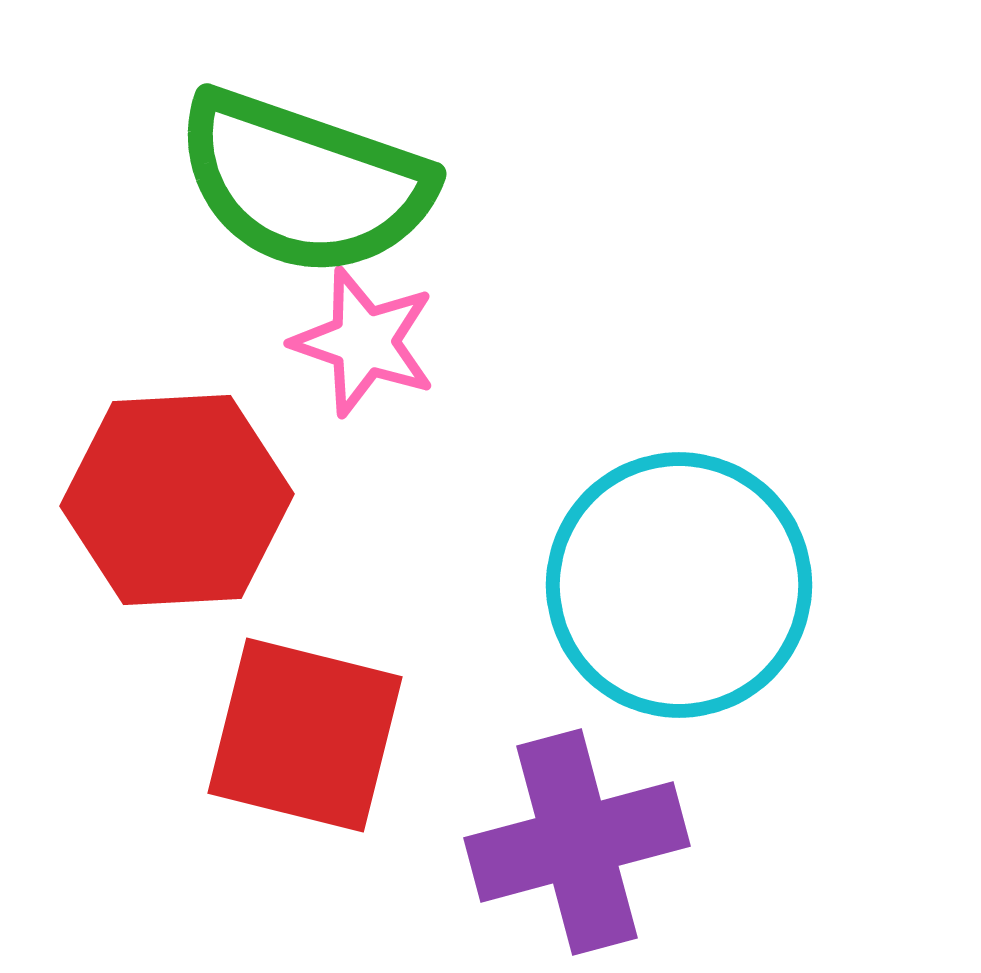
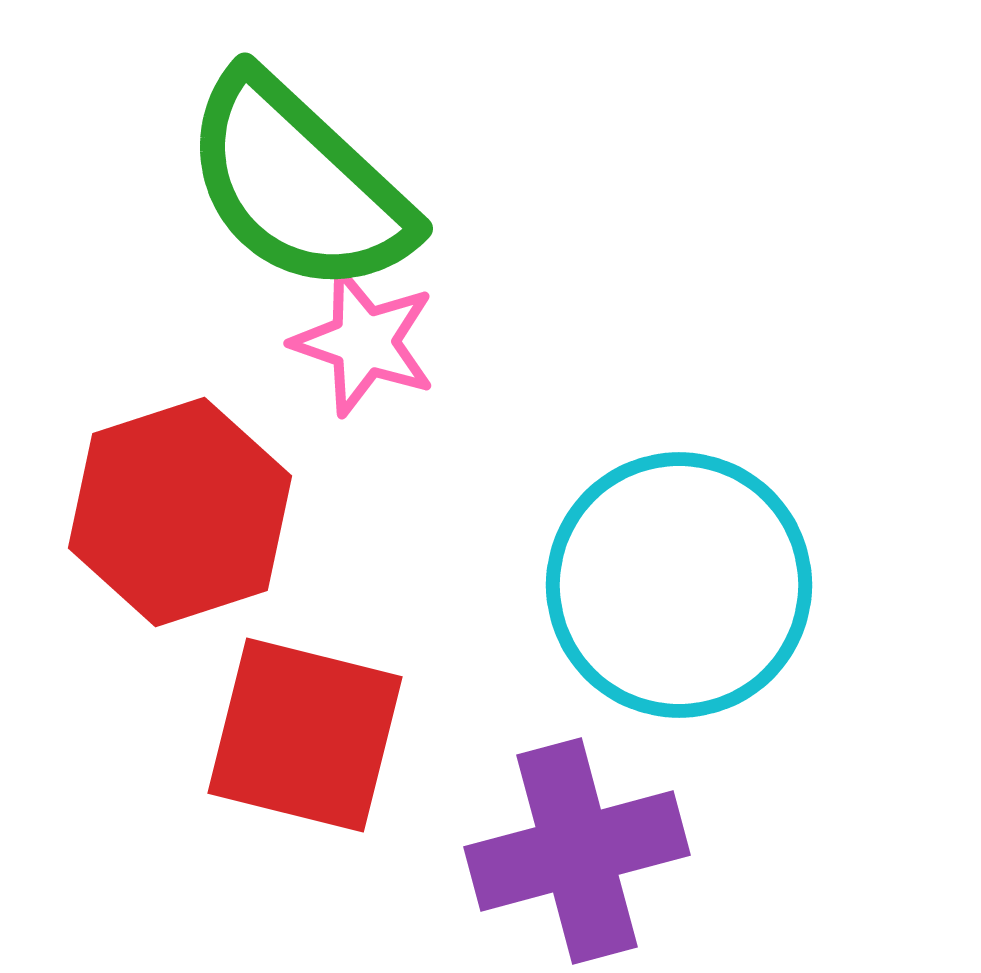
green semicircle: moved 6 px left, 1 px down; rotated 24 degrees clockwise
red hexagon: moved 3 px right, 12 px down; rotated 15 degrees counterclockwise
purple cross: moved 9 px down
